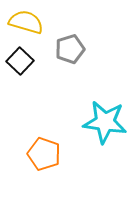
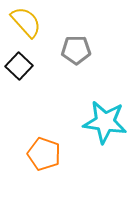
yellow semicircle: rotated 32 degrees clockwise
gray pentagon: moved 6 px right, 1 px down; rotated 16 degrees clockwise
black square: moved 1 px left, 5 px down
